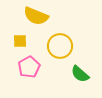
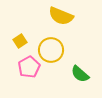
yellow semicircle: moved 25 px right
yellow square: rotated 32 degrees counterclockwise
yellow circle: moved 9 px left, 4 px down
